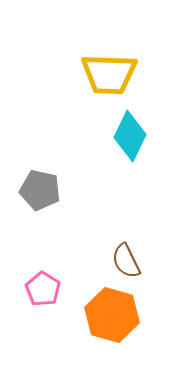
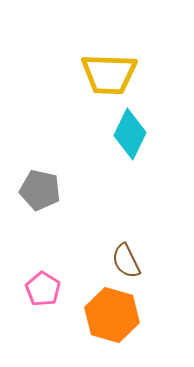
cyan diamond: moved 2 px up
